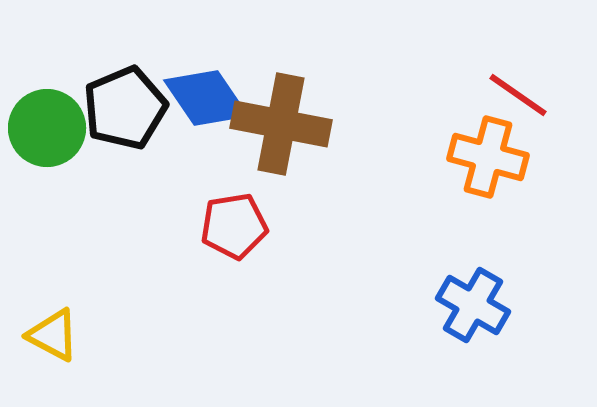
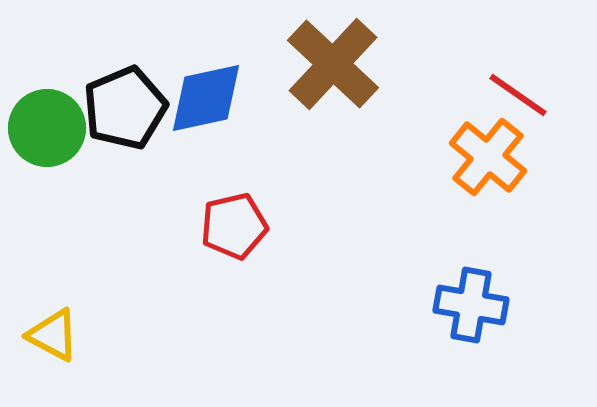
blue diamond: rotated 68 degrees counterclockwise
brown cross: moved 52 px right, 60 px up; rotated 32 degrees clockwise
orange cross: rotated 24 degrees clockwise
red pentagon: rotated 4 degrees counterclockwise
blue cross: moved 2 px left; rotated 20 degrees counterclockwise
